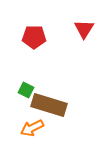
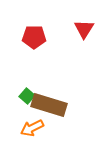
green square: moved 1 px right, 6 px down; rotated 14 degrees clockwise
